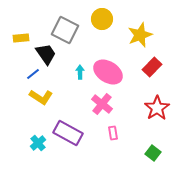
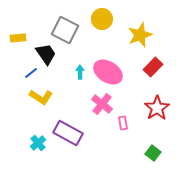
yellow rectangle: moved 3 px left
red rectangle: moved 1 px right
blue line: moved 2 px left, 1 px up
pink rectangle: moved 10 px right, 10 px up
